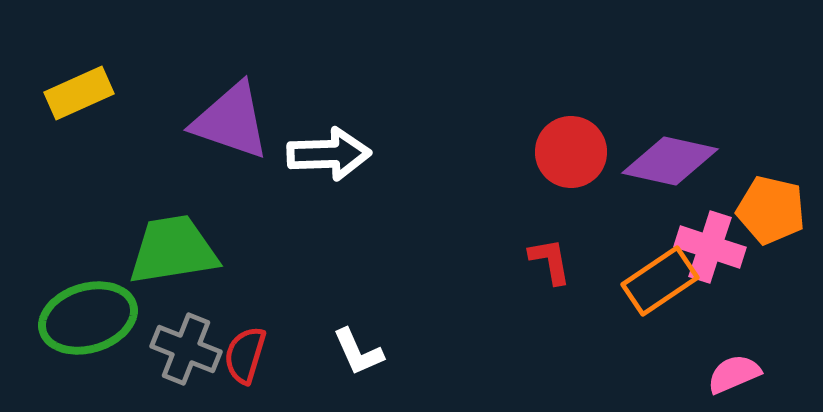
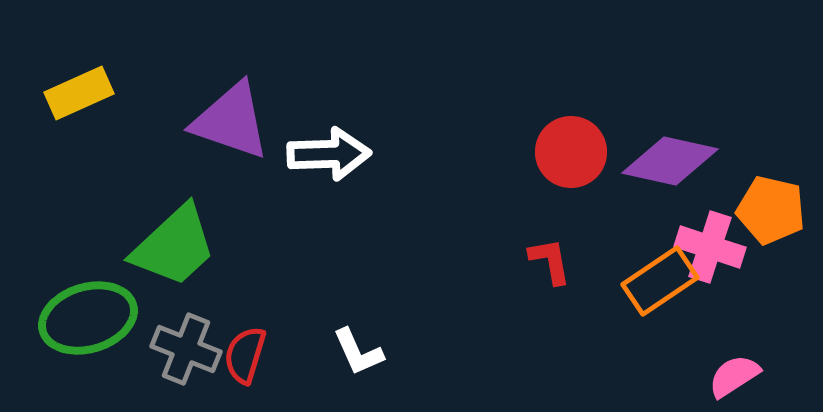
green trapezoid: moved 1 px right, 4 px up; rotated 146 degrees clockwise
pink semicircle: moved 2 px down; rotated 10 degrees counterclockwise
